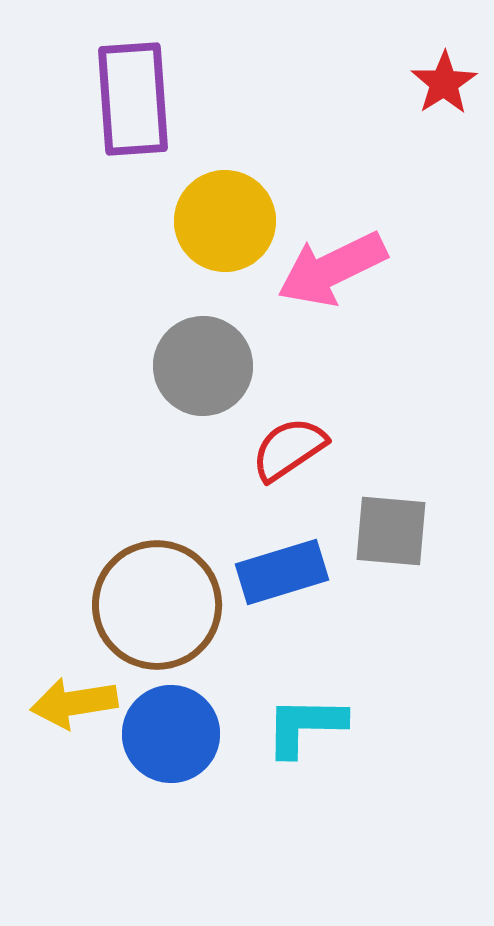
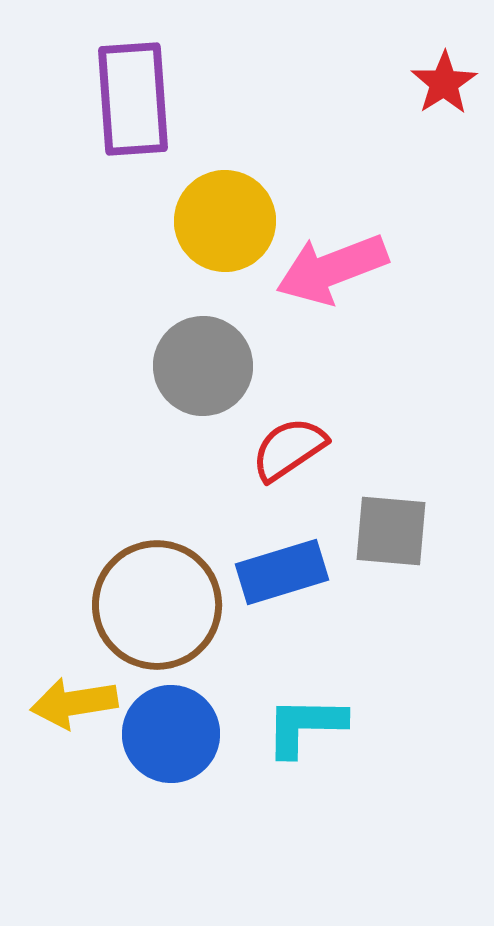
pink arrow: rotated 5 degrees clockwise
